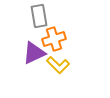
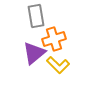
gray rectangle: moved 3 px left
purple triangle: rotated 15 degrees counterclockwise
